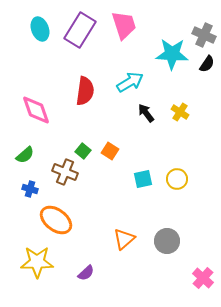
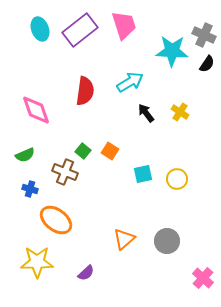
purple rectangle: rotated 20 degrees clockwise
cyan star: moved 3 px up
green semicircle: rotated 18 degrees clockwise
cyan square: moved 5 px up
